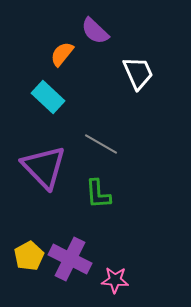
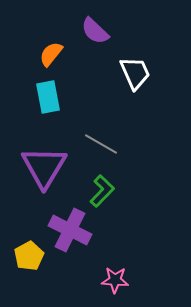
orange semicircle: moved 11 px left
white trapezoid: moved 3 px left
cyan rectangle: rotated 36 degrees clockwise
purple triangle: rotated 15 degrees clockwise
green L-shape: moved 4 px right, 3 px up; rotated 132 degrees counterclockwise
purple cross: moved 29 px up
